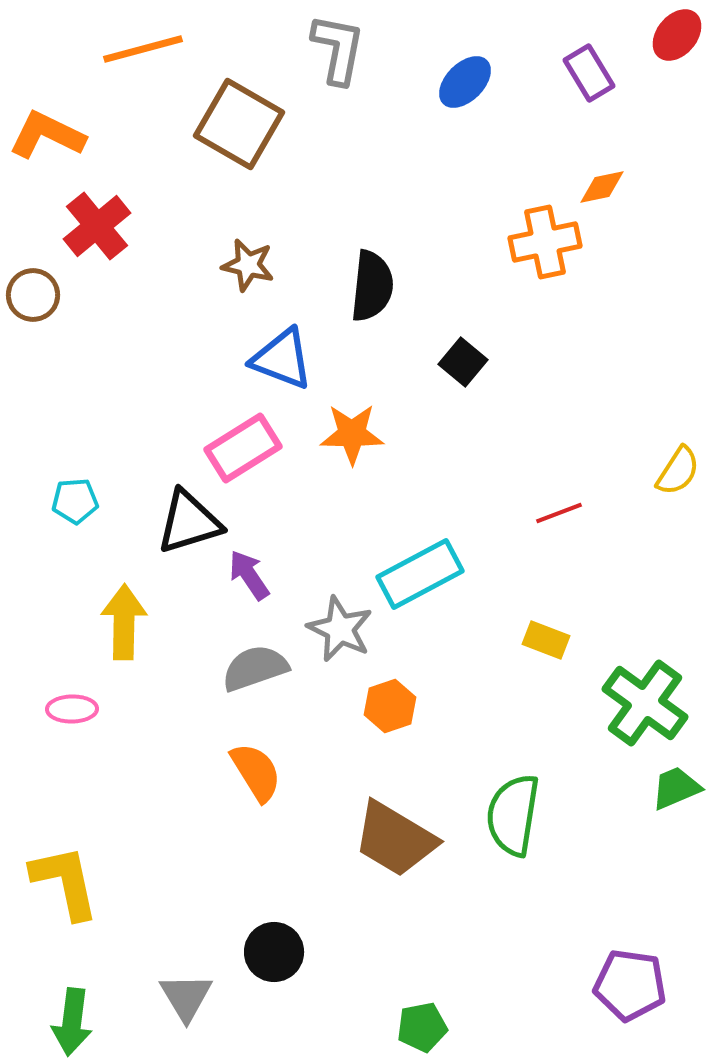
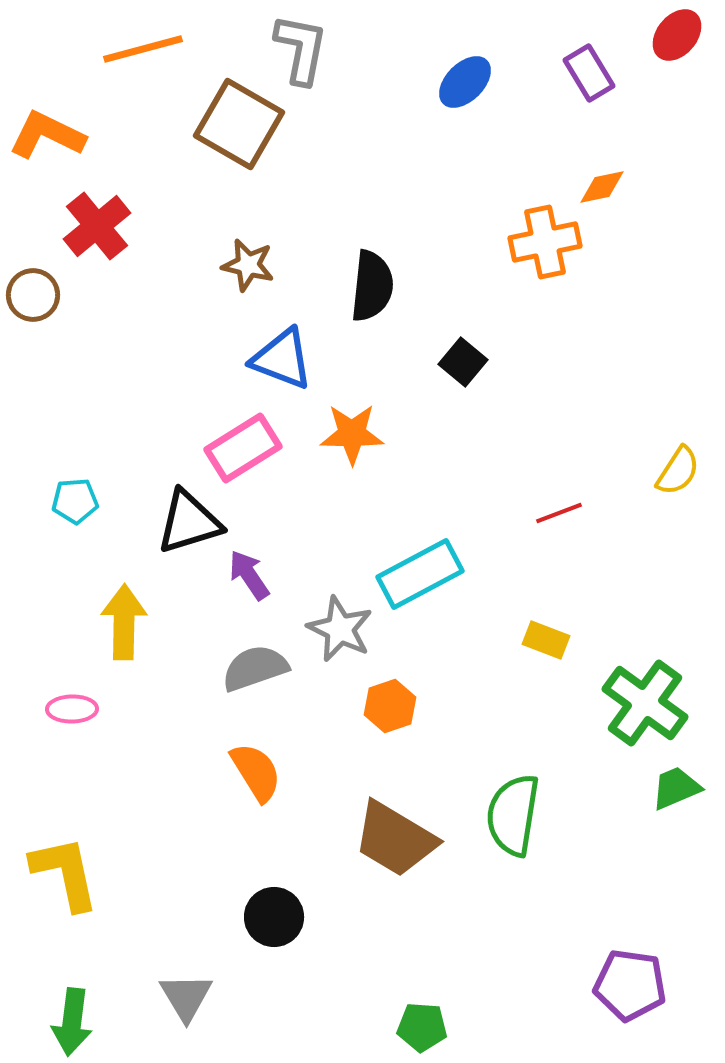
gray L-shape: moved 37 px left
yellow L-shape: moved 9 px up
black circle: moved 35 px up
green pentagon: rotated 15 degrees clockwise
